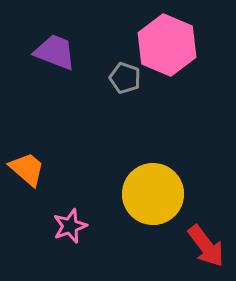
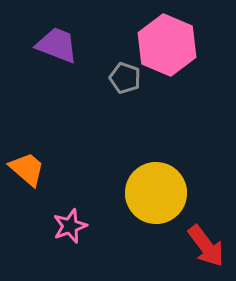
purple trapezoid: moved 2 px right, 7 px up
yellow circle: moved 3 px right, 1 px up
